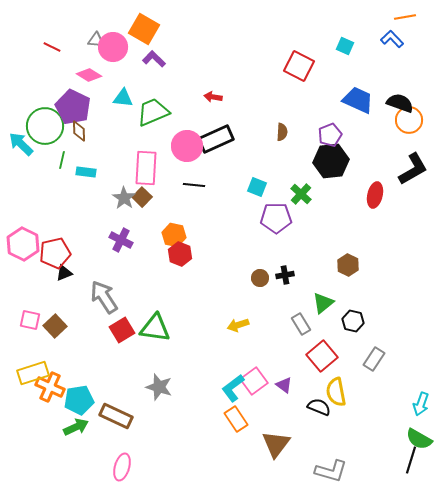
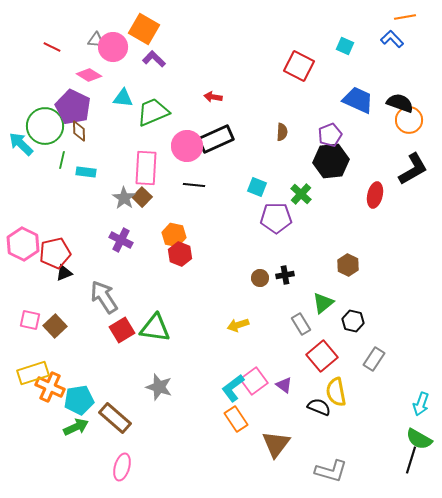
brown rectangle at (116, 416): moved 1 px left, 2 px down; rotated 16 degrees clockwise
